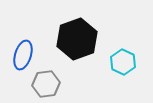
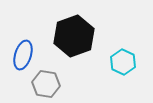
black hexagon: moved 3 px left, 3 px up
gray hexagon: rotated 16 degrees clockwise
